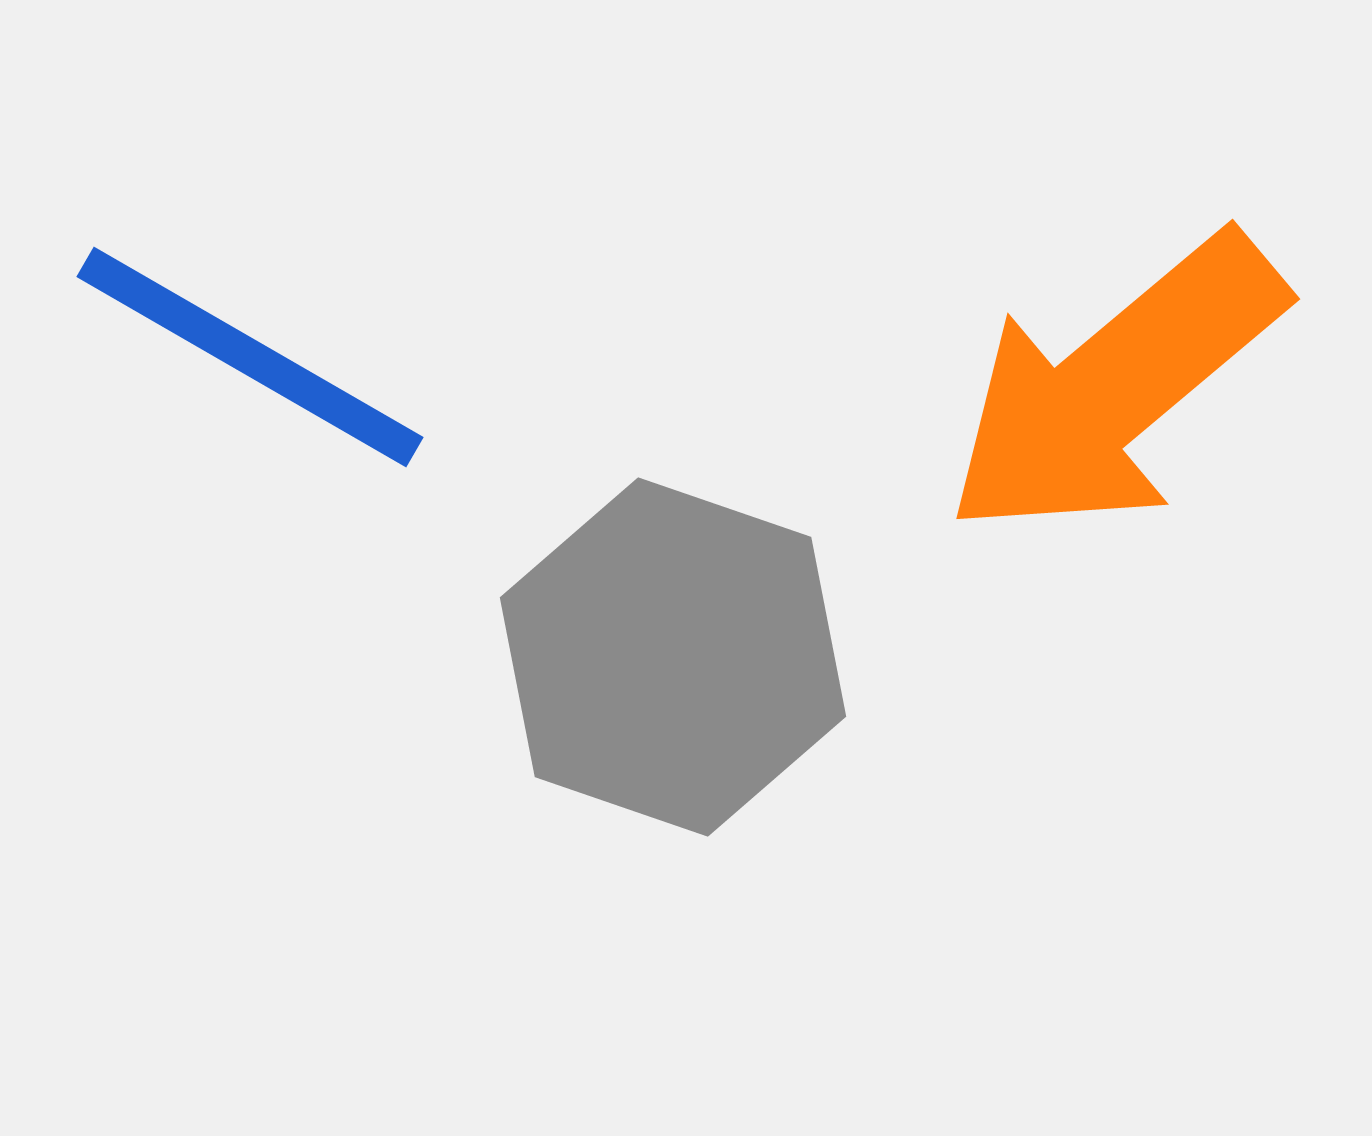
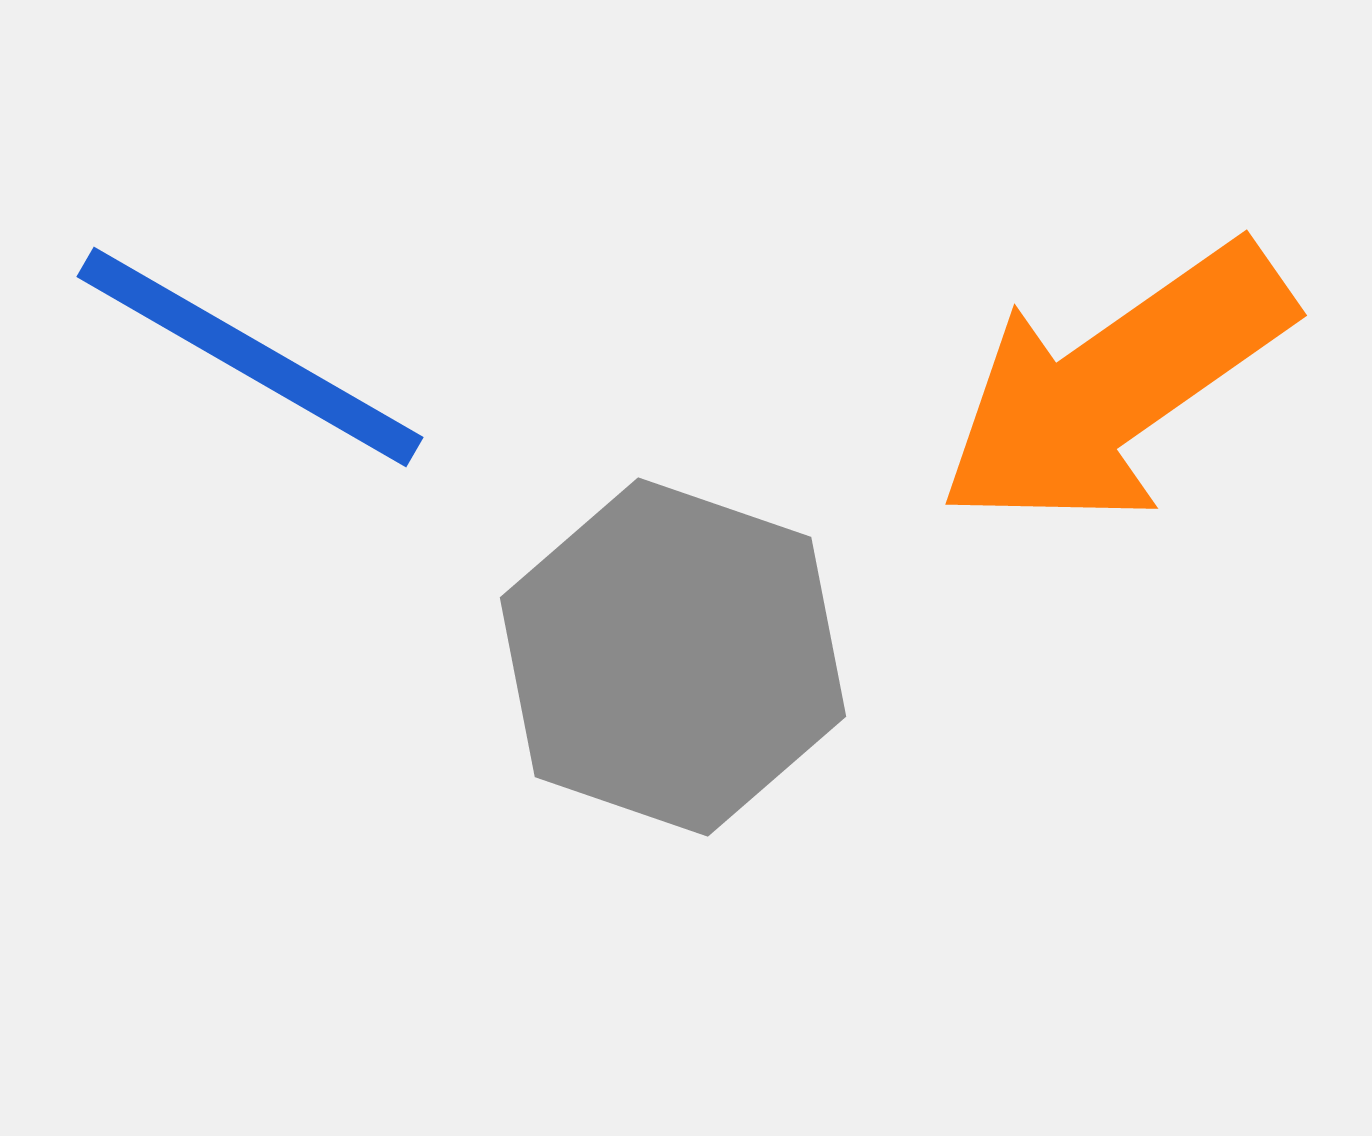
orange arrow: rotated 5 degrees clockwise
